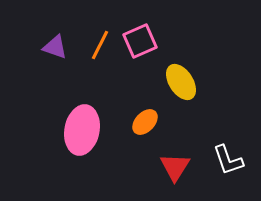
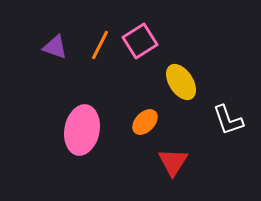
pink square: rotated 8 degrees counterclockwise
white L-shape: moved 40 px up
red triangle: moved 2 px left, 5 px up
